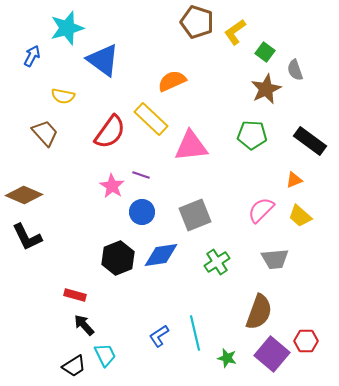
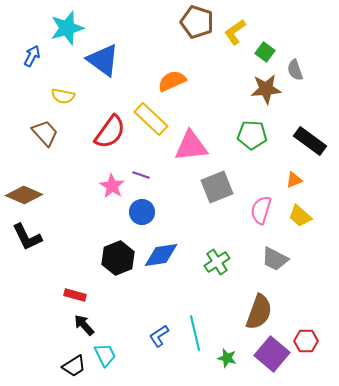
brown star: rotated 20 degrees clockwise
pink semicircle: rotated 28 degrees counterclockwise
gray square: moved 22 px right, 28 px up
gray trapezoid: rotated 32 degrees clockwise
